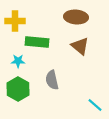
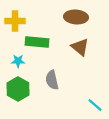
brown triangle: moved 1 px down
